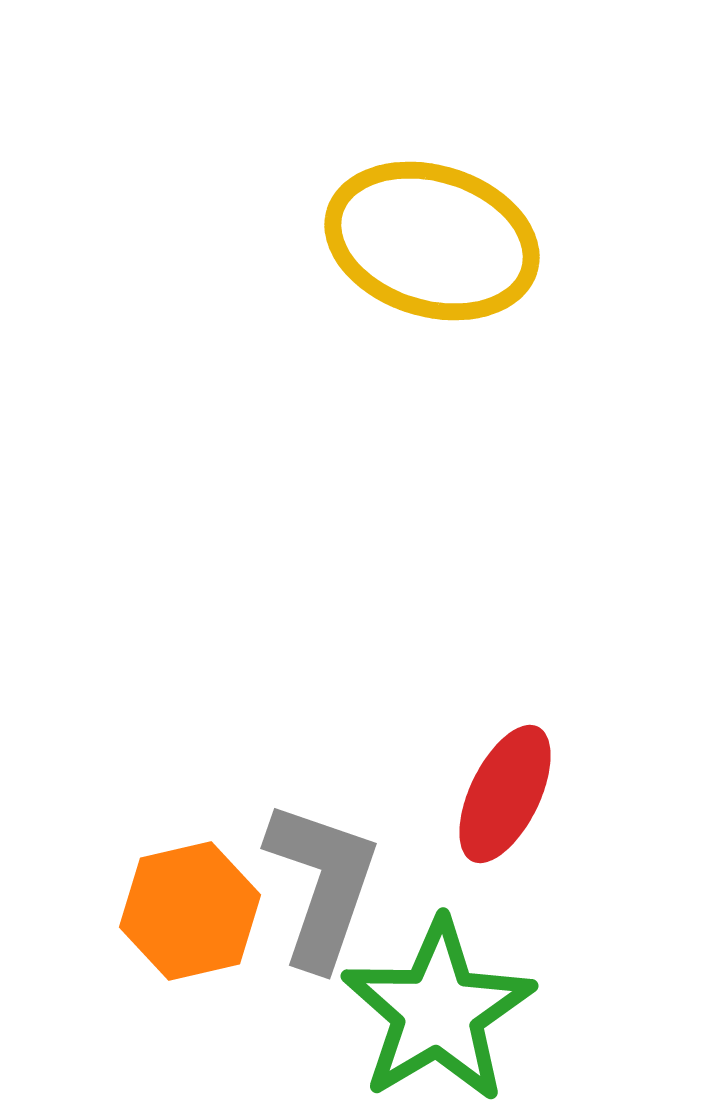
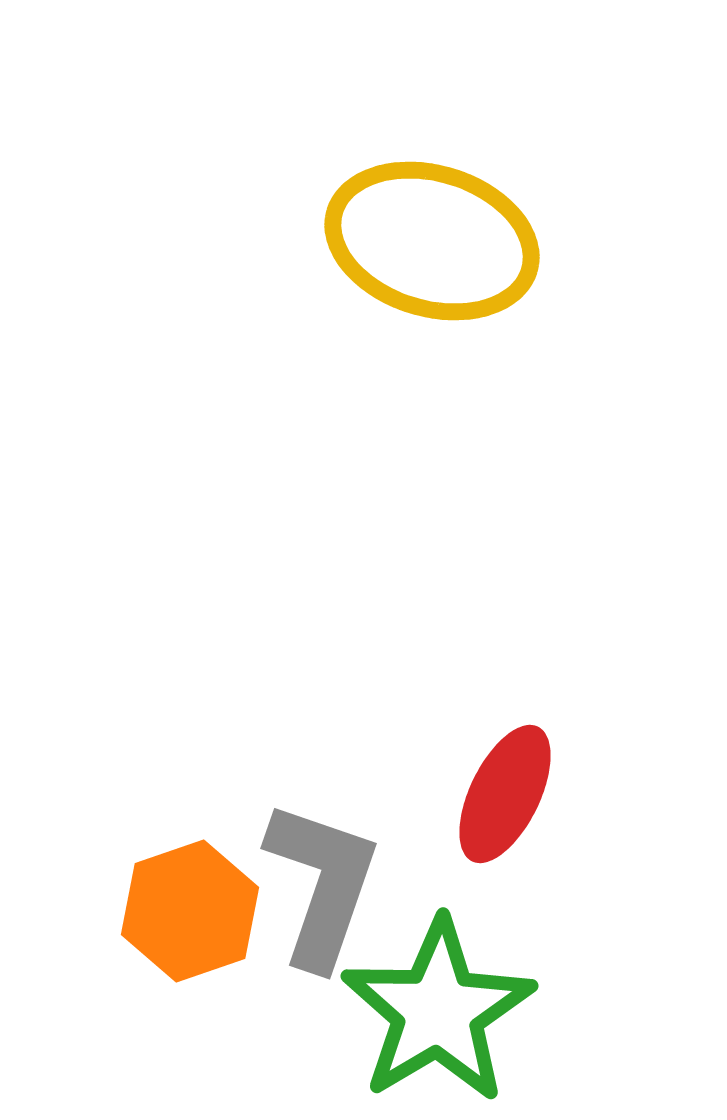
orange hexagon: rotated 6 degrees counterclockwise
